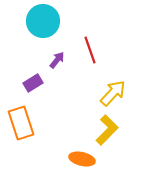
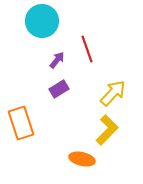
cyan circle: moved 1 px left
red line: moved 3 px left, 1 px up
purple rectangle: moved 26 px right, 6 px down
